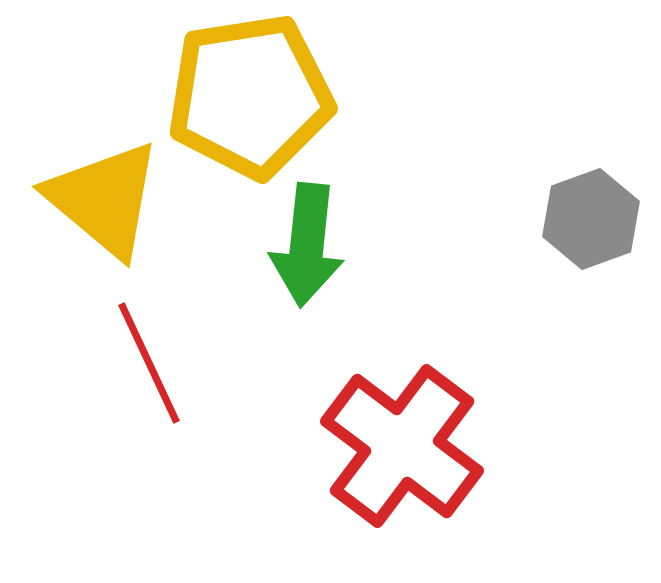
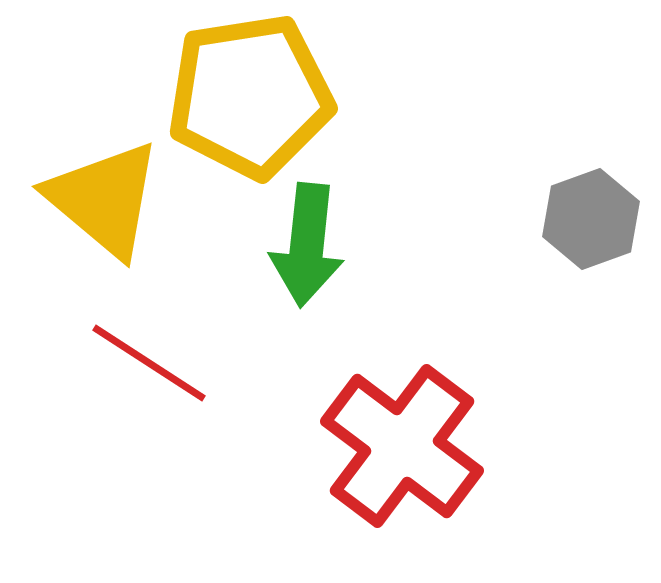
red line: rotated 32 degrees counterclockwise
